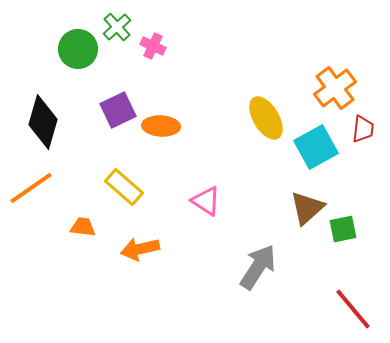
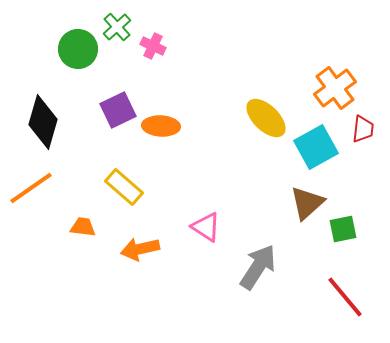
yellow ellipse: rotated 15 degrees counterclockwise
pink triangle: moved 26 px down
brown triangle: moved 5 px up
red line: moved 8 px left, 12 px up
